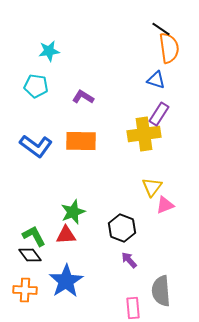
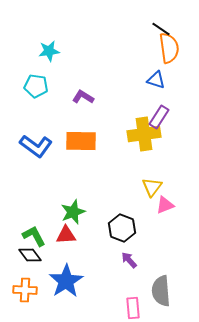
purple rectangle: moved 3 px down
